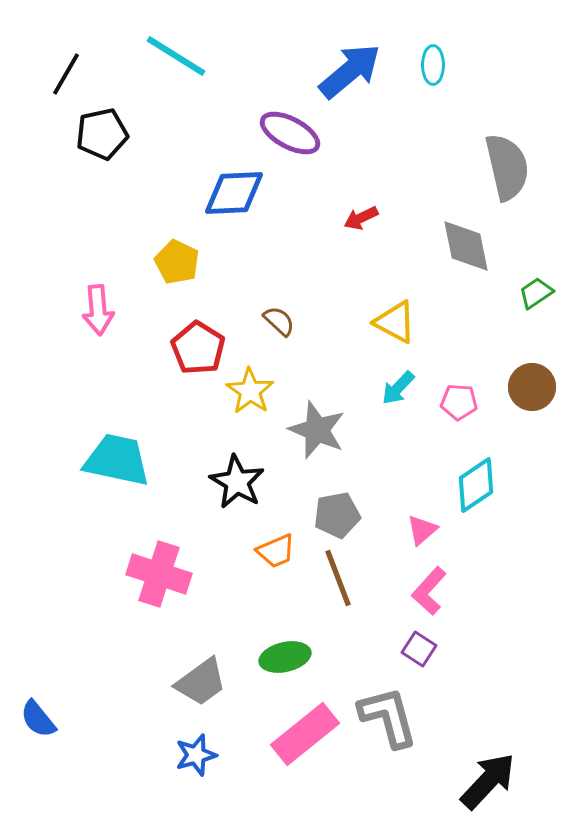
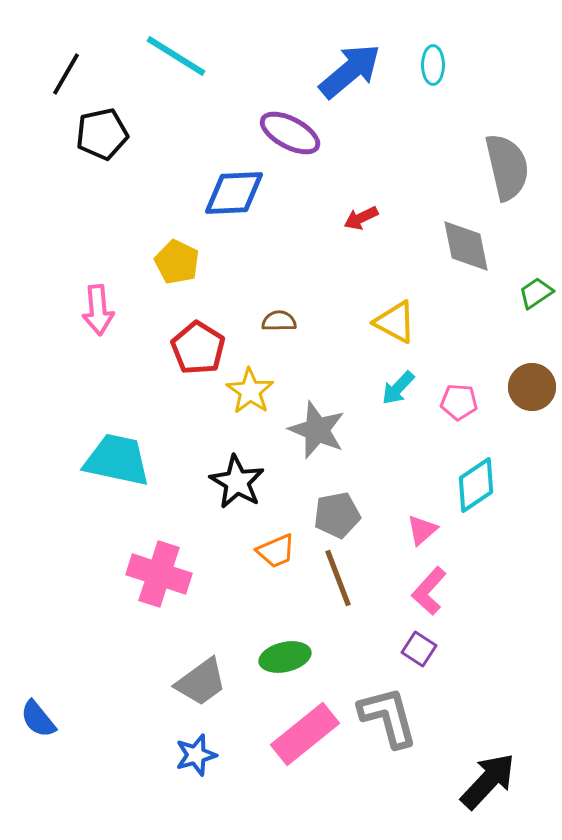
brown semicircle: rotated 44 degrees counterclockwise
